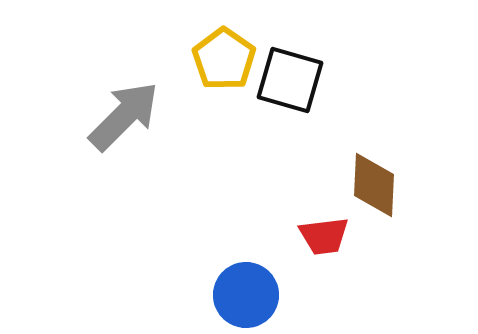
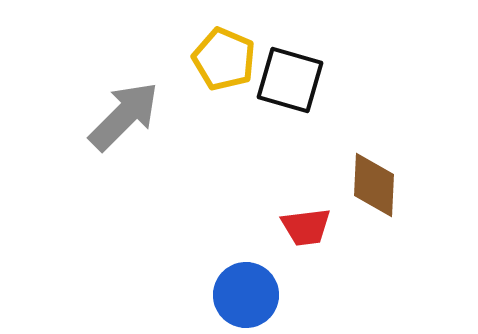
yellow pentagon: rotated 12 degrees counterclockwise
red trapezoid: moved 18 px left, 9 px up
